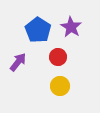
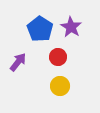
blue pentagon: moved 2 px right, 1 px up
